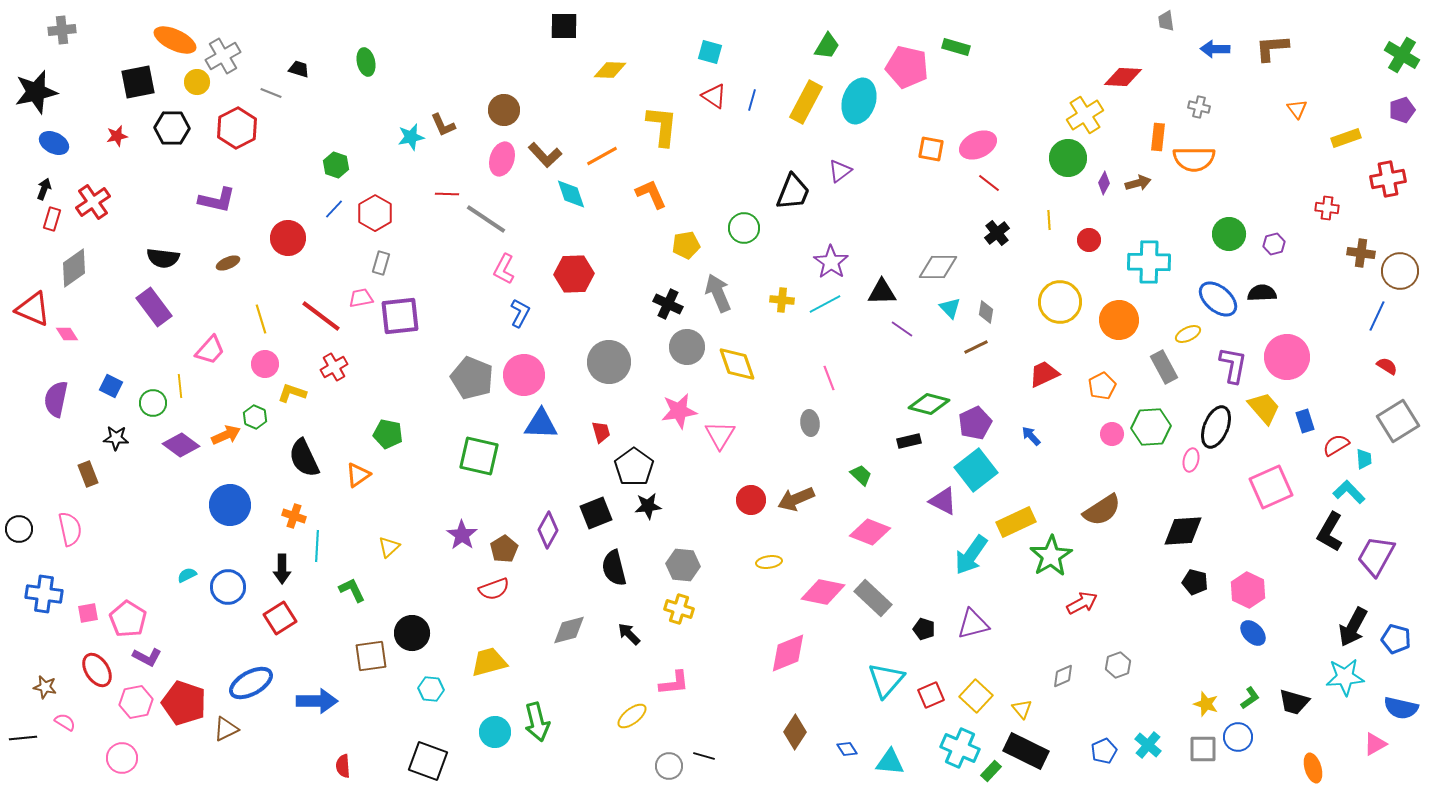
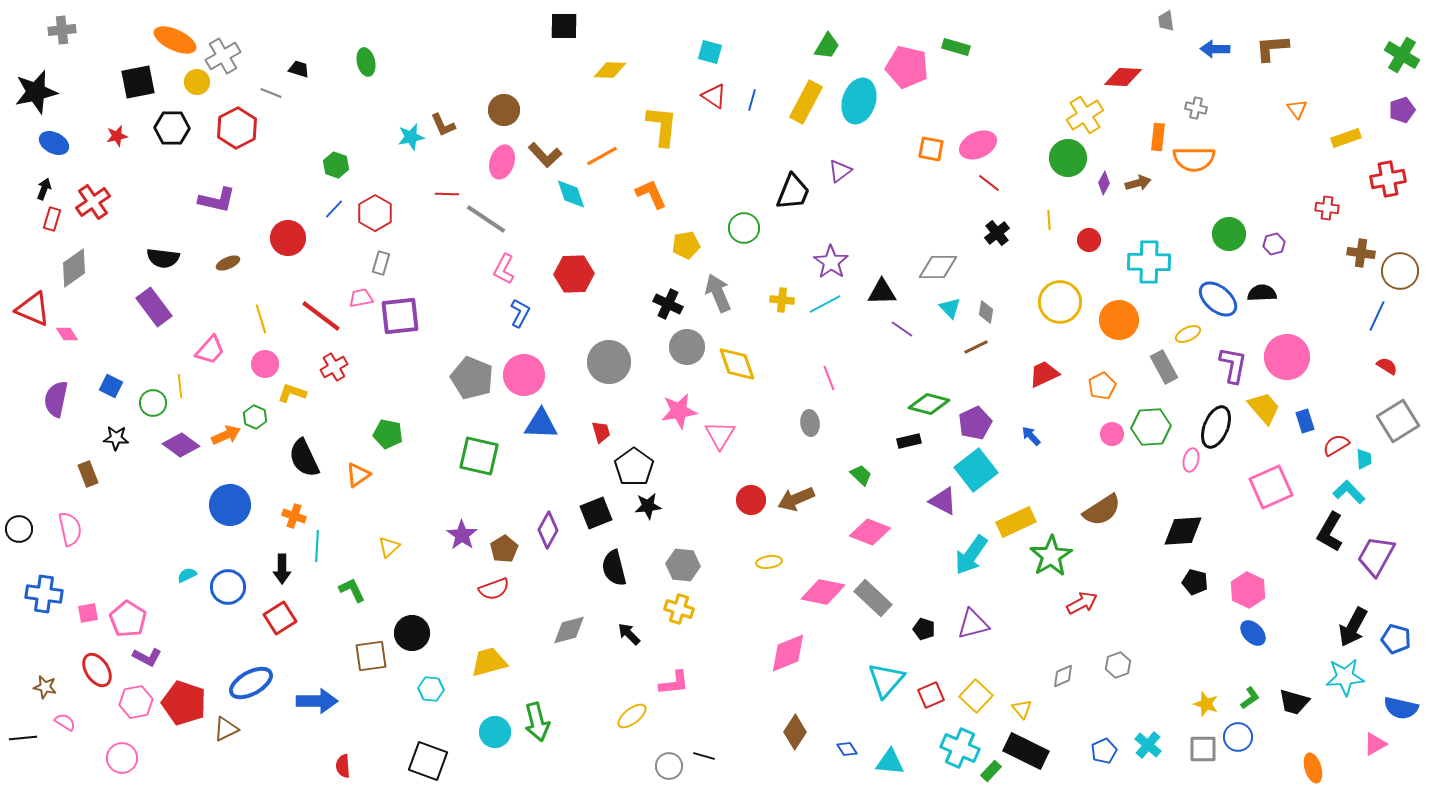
gray cross at (1199, 107): moved 3 px left, 1 px down
pink ellipse at (502, 159): moved 3 px down
